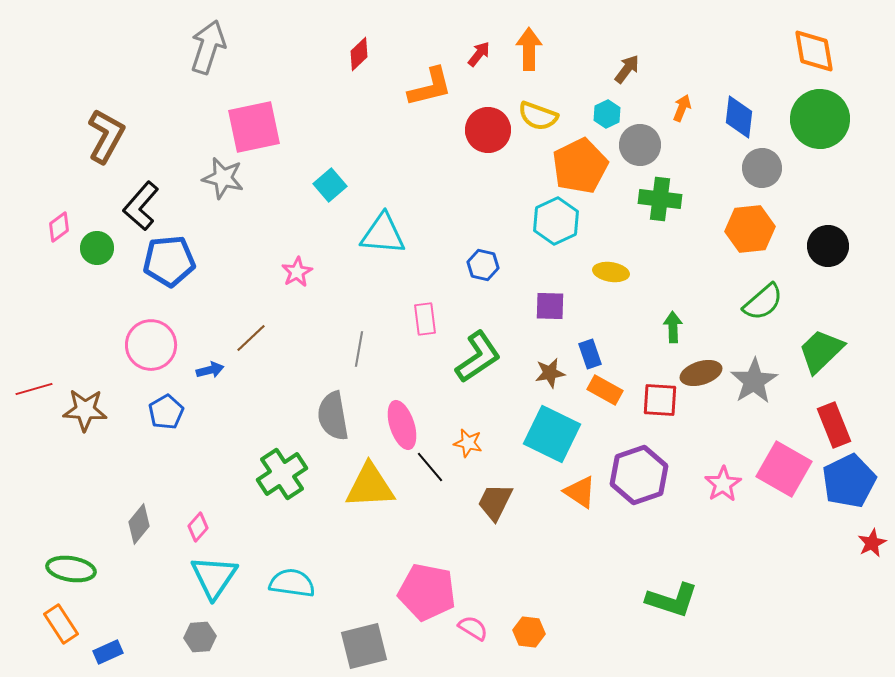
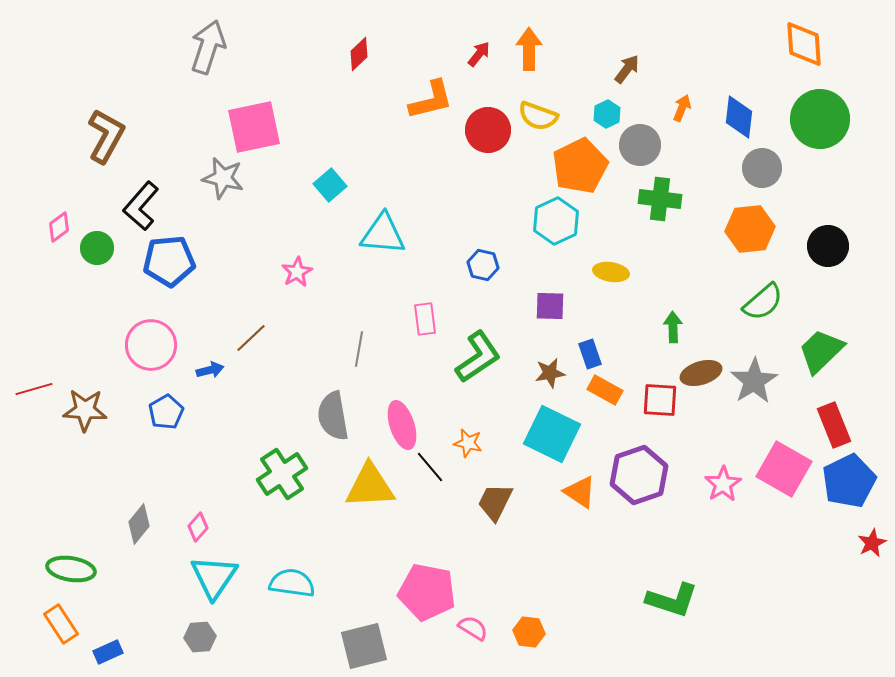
orange diamond at (814, 51): moved 10 px left, 7 px up; rotated 6 degrees clockwise
orange L-shape at (430, 87): moved 1 px right, 13 px down
